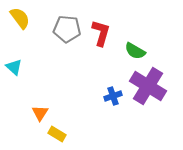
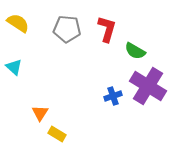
yellow semicircle: moved 2 px left, 5 px down; rotated 20 degrees counterclockwise
red L-shape: moved 6 px right, 4 px up
